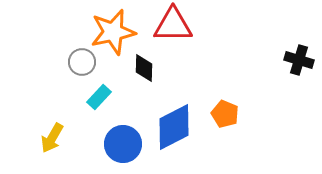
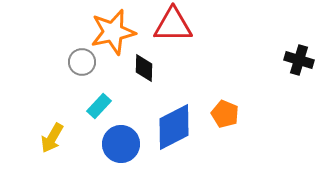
cyan rectangle: moved 9 px down
blue circle: moved 2 px left
